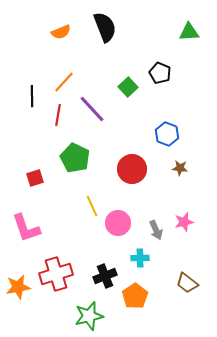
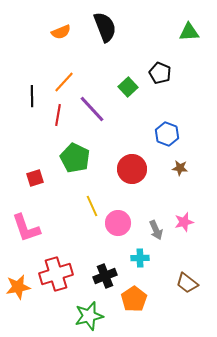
orange pentagon: moved 1 px left, 3 px down
